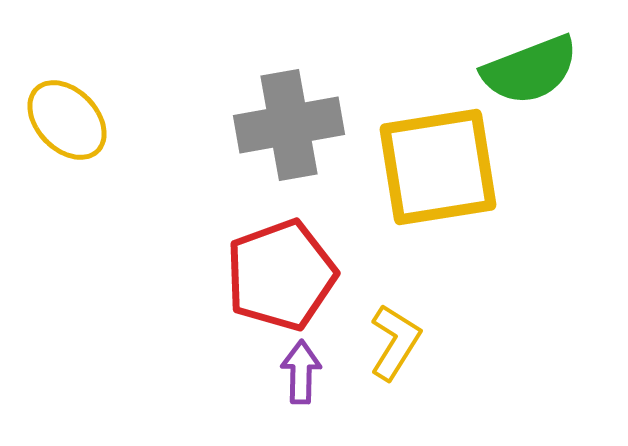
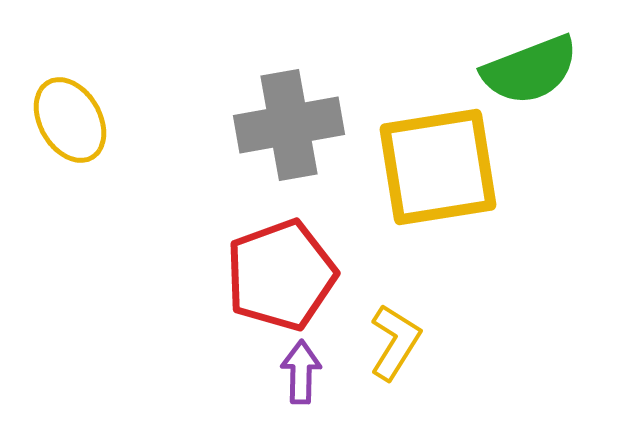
yellow ellipse: moved 3 px right; rotated 14 degrees clockwise
